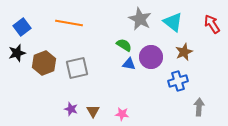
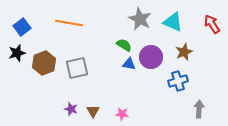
cyan triangle: rotated 15 degrees counterclockwise
gray arrow: moved 2 px down
